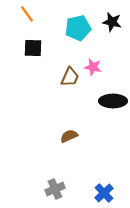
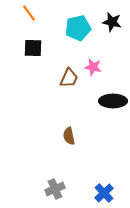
orange line: moved 2 px right, 1 px up
brown trapezoid: moved 1 px left, 1 px down
brown semicircle: rotated 78 degrees counterclockwise
